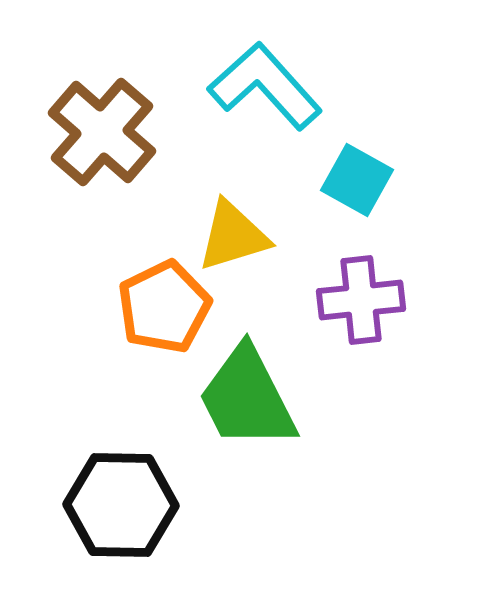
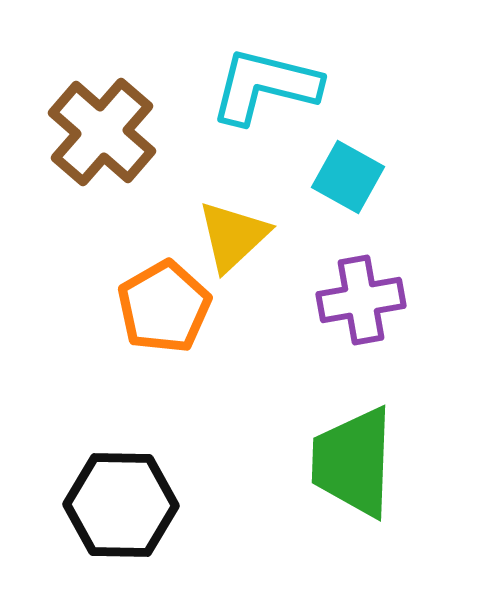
cyan L-shape: rotated 34 degrees counterclockwise
cyan square: moved 9 px left, 3 px up
yellow triangle: rotated 26 degrees counterclockwise
purple cross: rotated 4 degrees counterclockwise
orange pentagon: rotated 4 degrees counterclockwise
green trapezoid: moved 106 px right, 64 px down; rotated 29 degrees clockwise
